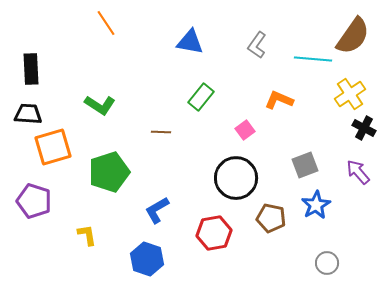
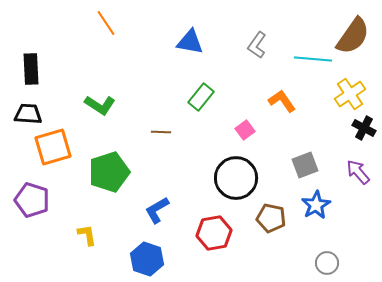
orange L-shape: moved 3 px right, 1 px down; rotated 32 degrees clockwise
purple pentagon: moved 2 px left, 1 px up
